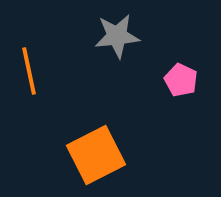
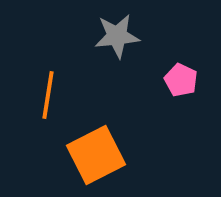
orange line: moved 19 px right, 24 px down; rotated 21 degrees clockwise
